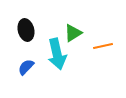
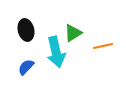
cyan arrow: moved 1 px left, 2 px up
